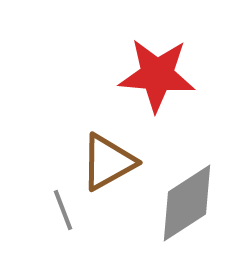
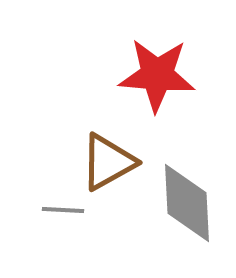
gray diamond: rotated 60 degrees counterclockwise
gray line: rotated 66 degrees counterclockwise
